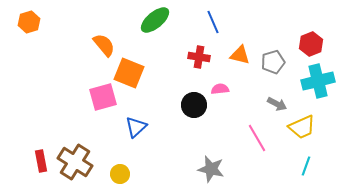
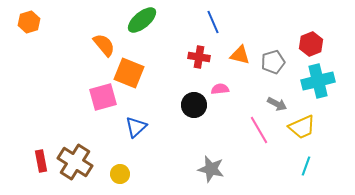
green ellipse: moved 13 px left
pink line: moved 2 px right, 8 px up
